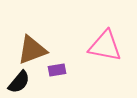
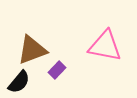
purple rectangle: rotated 36 degrees counterclockwise
